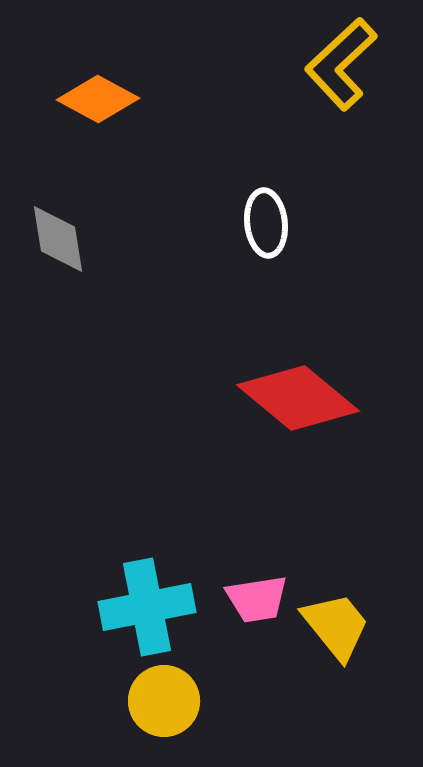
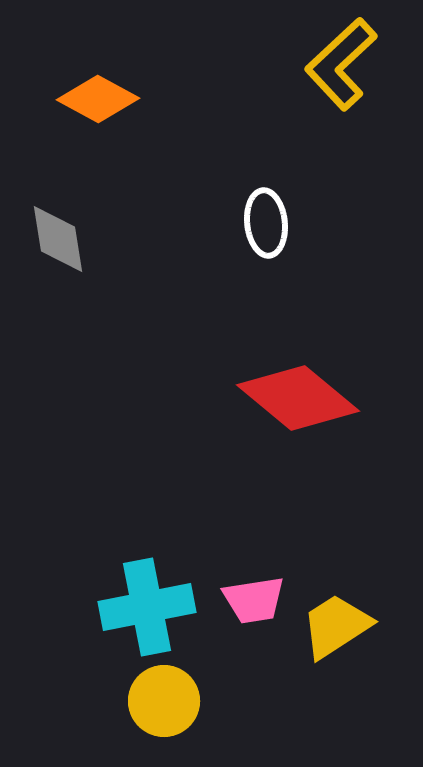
pink trapezoid: moved 3 px left, 1 px down
yellow trapezoid: rotated 84 degrees counterclockwise
